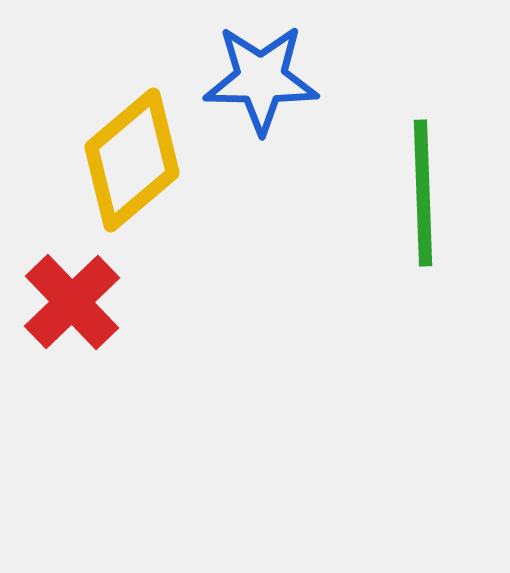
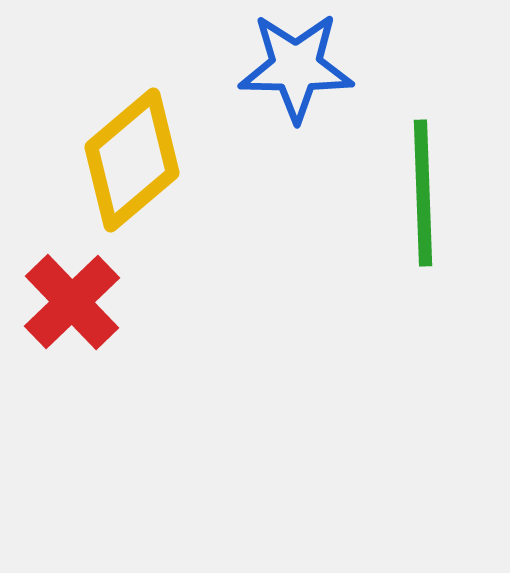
blue star: moved 35 px right, 12 px up
